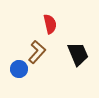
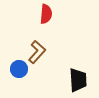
red semicircle: moved 4 px left, 10 px up; rotated 18 degrees clockwise
black trapezoid: moved 26 px down; rotated 20 degrees clockwise
